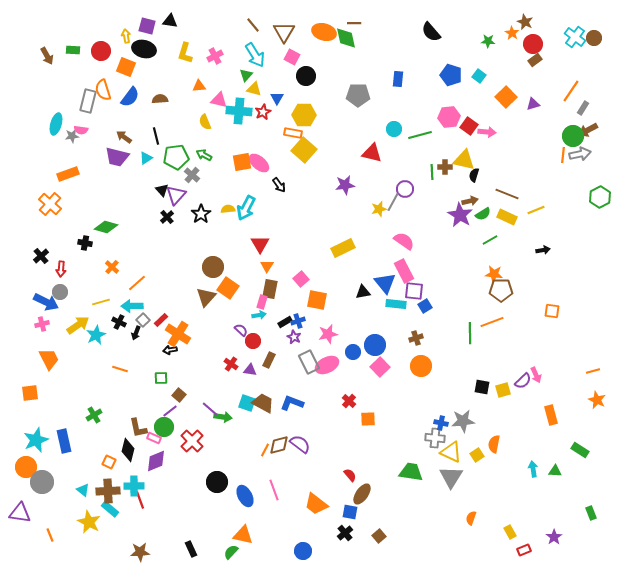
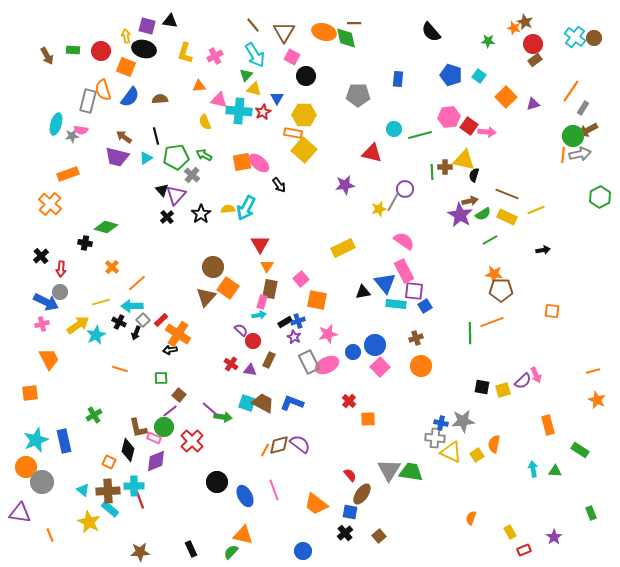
orange star at (512, 33): moved 2 px right, 5 px up; rotated 16 degrees counterclockwise
orange rectangle at (551, 415): moved 3 px left, 10 px down
gray triangle at (451, 477): moved 62 px left, 7 px up
